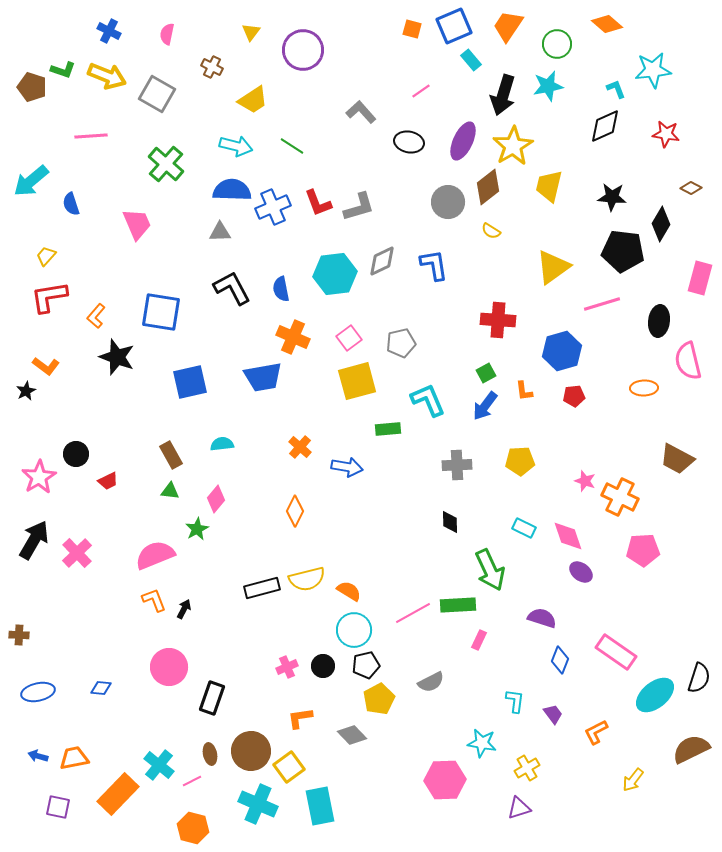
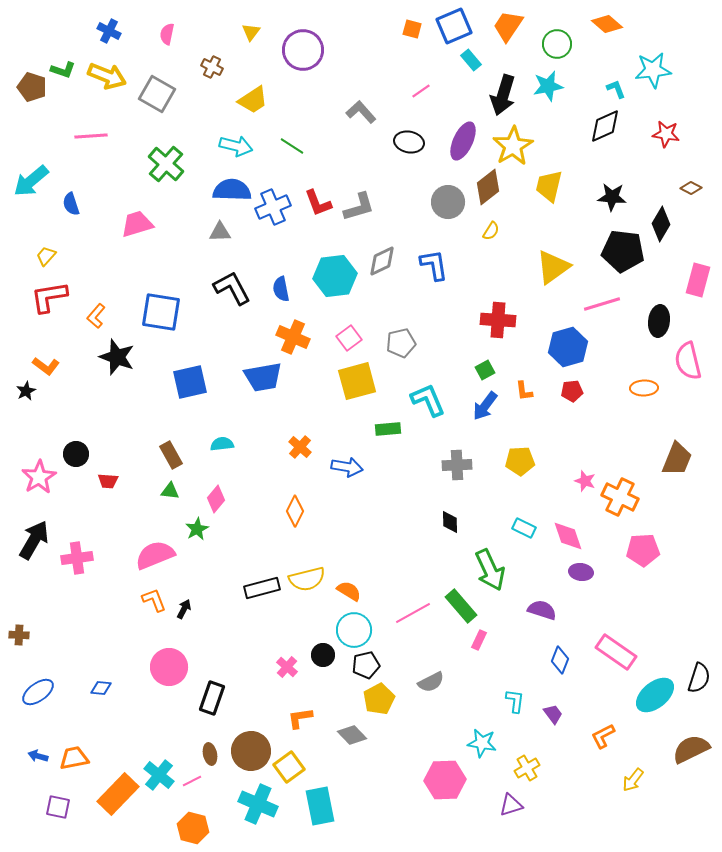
pink trapezoid at (137, 224): rotated 84 degrees counterclockwise
yellow semicircle at (491, 231): rotated 90 degrees counterclockwise
cyan hexagon at (335, 274): moved 2 px down
pink rectangle at (700, 278): moved 2 px left, 2 px down
blue hexagon at (562, 351): moved 6 px right, 4 px up
green square at (486, 373): moved 1 px left, 3 px up
red pentagon at (574, 396): moved 2 px left, 5 px up
brown trapezoid at (677, 459): rotated 96 degrees counterclockwise
red trapezoid at (108, 481): rotated 30 degrees clockwise
pink cross at (77, 553): moved 5 px down; rotated 36 degrees clockwise
purple ellipse at (581, 572): rotated 30 degrees counterclockwise
green rectangle at (458, 605): moved 3 px right, 1 px down; rotated 52 degrees clockwise
purple semicircle at (542, 618): moved 8 px up
black circle at (323, 666): moved 11 px up
pink cross at (287, 667): rotated 25 degrees counterclockwise
blue ellipse at (38, 692): rotated 24 degrees counterclockwise
orange L-shape at (596, 732): moved 7 px right, 4 px down
cyan cross at (159, 765): moved 10 px down
purple triangle at (519, 808): moved 8 px left, 3 px up
